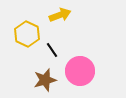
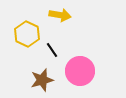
yellow arrow: rotated 30 degrees clockwise
brown star: moved 3 px left
